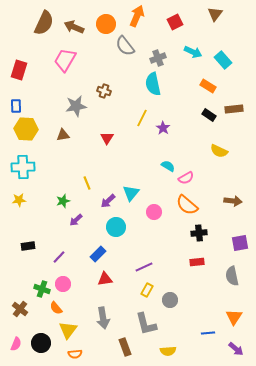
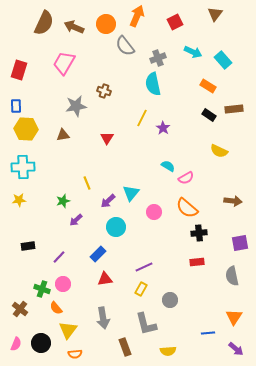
pink trapezoid at (65, 60): moved 1 px left, 3 px down
orange semicircle at (187, 205): moved 3 px down
yellow rectangle at (147, 290): moved 6 px left, 1 px up
